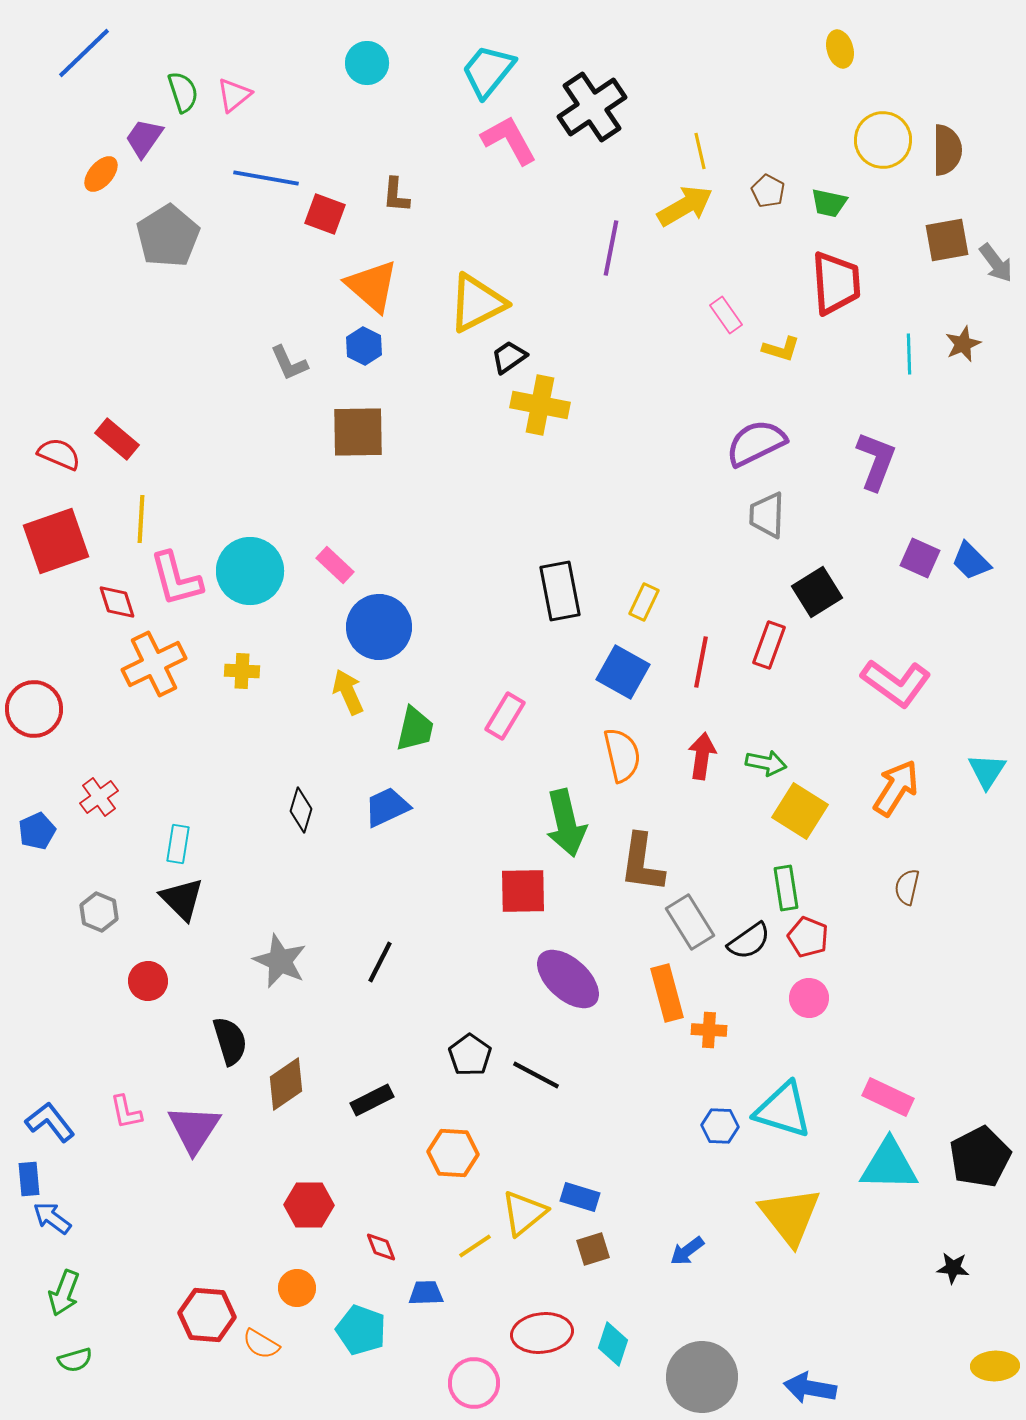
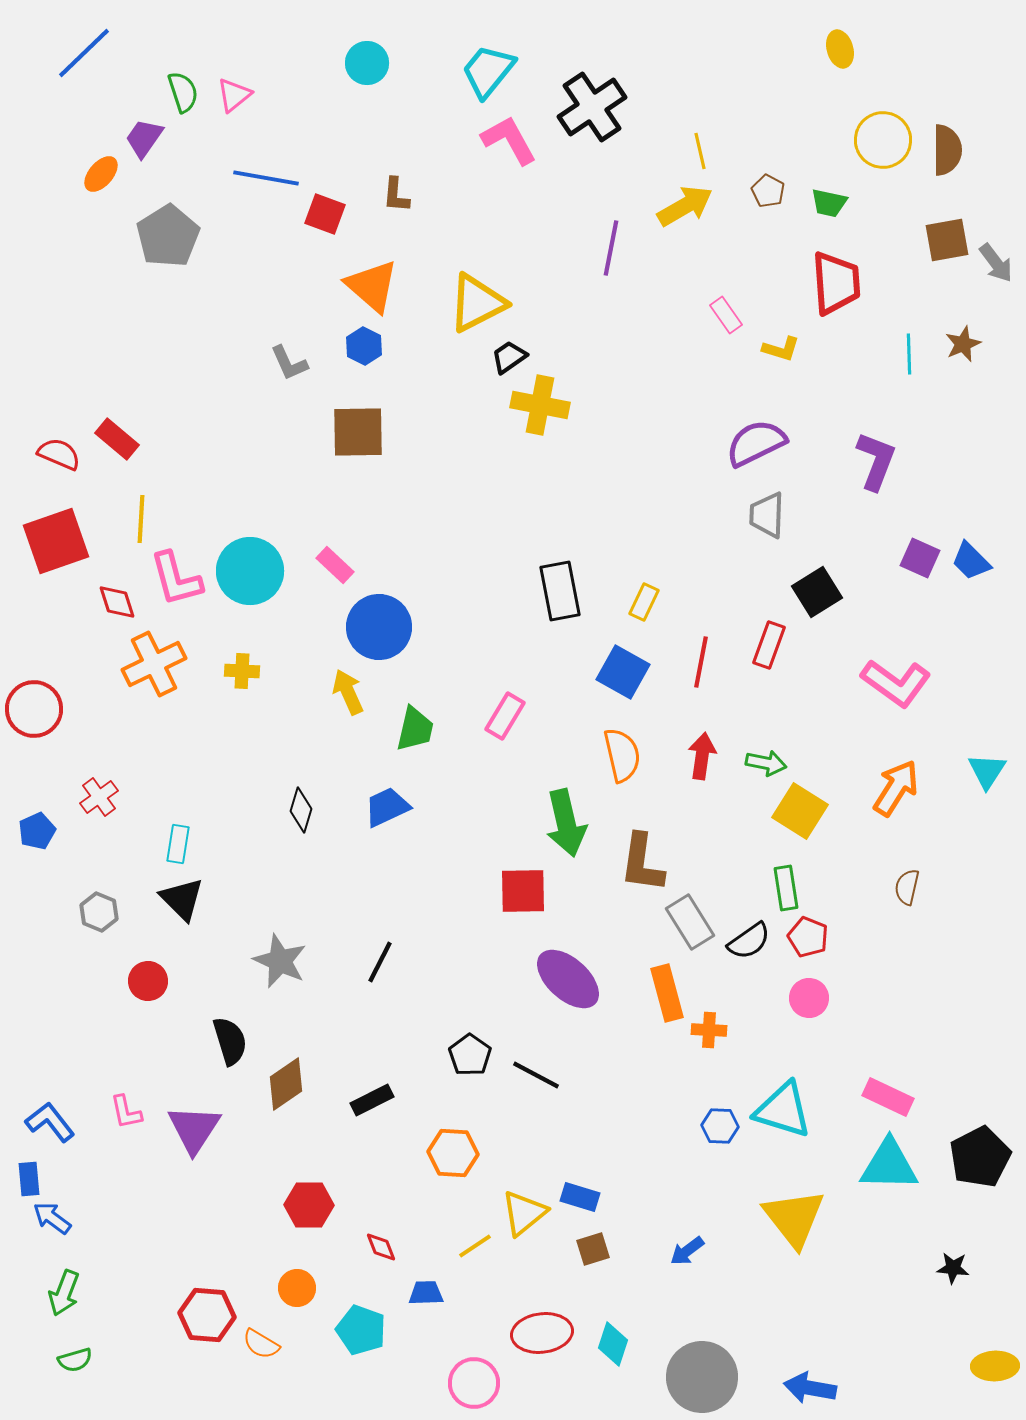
yellow triangle at (790, 1216): moved 4 px right, 2 px down
